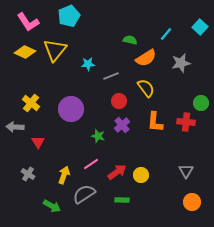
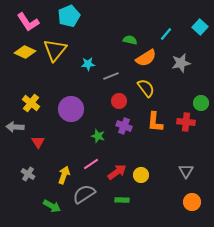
purple cross: moved 2 px right, 1 px down; rotated 28 degrees counterclockwise
